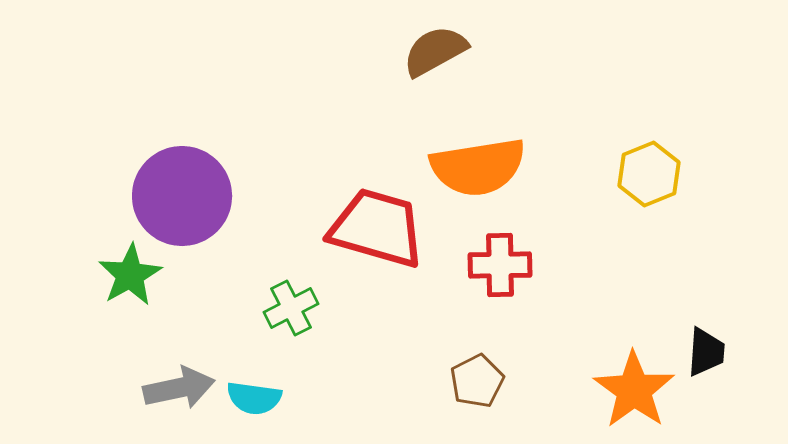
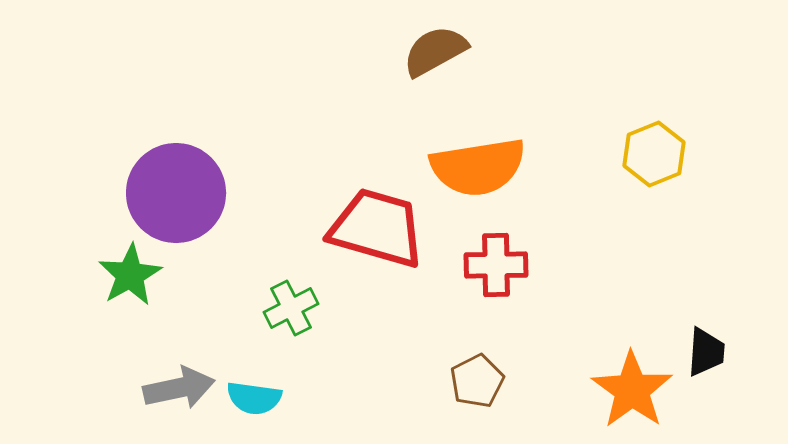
yellow hexagon: moved 5 px right, 20 px up
purple circle: moved 6 px left, 3 px up
red cross: moved 4 px left
orange star: moved 2 px left
